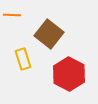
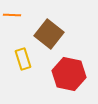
red hexagon: rotated 16 degrees counterclockwise
